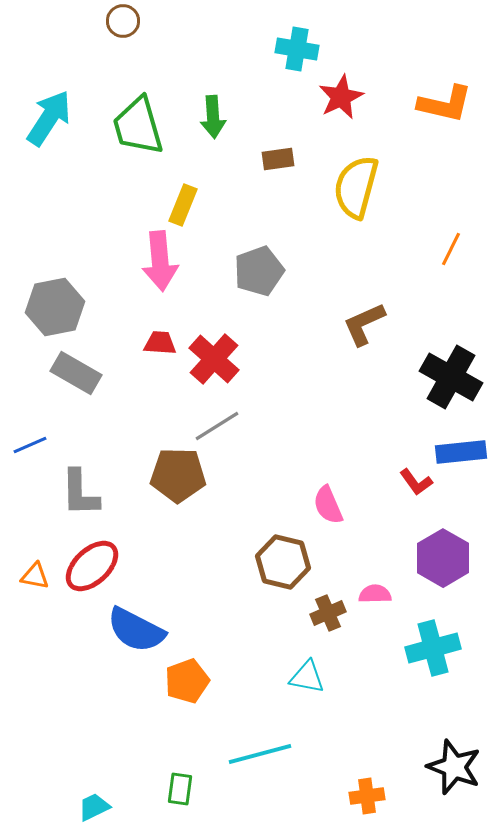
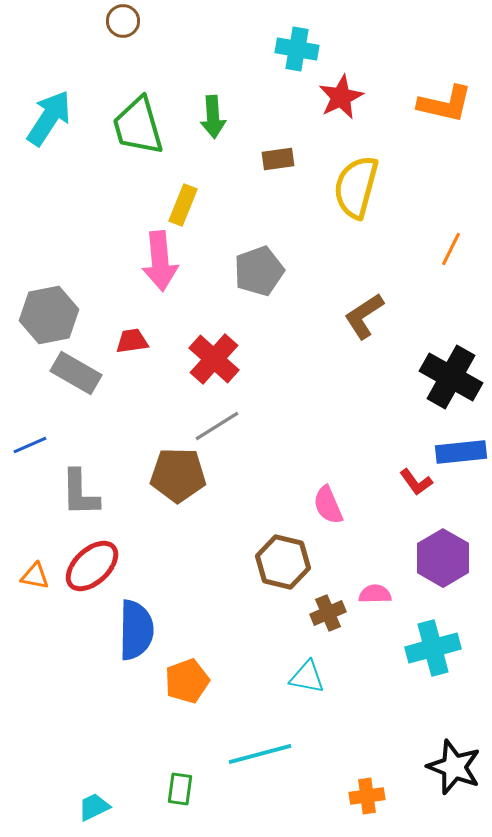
gray hexagon at (55, 307): moved 6 px left, 8 px down
brown L-shape at (364, 324): moved 8 px up; rotated 9 degrees counterclockwise
red trapezoid at (160, 343): moved 28 px left, 2 px up; rotated 12 degrees counterclockwise
blue semicircle at (136, 630): rotated 116 degrees counterclockwise
